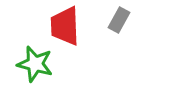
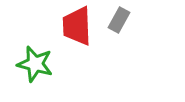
red trapezoid: moved 12 px right
